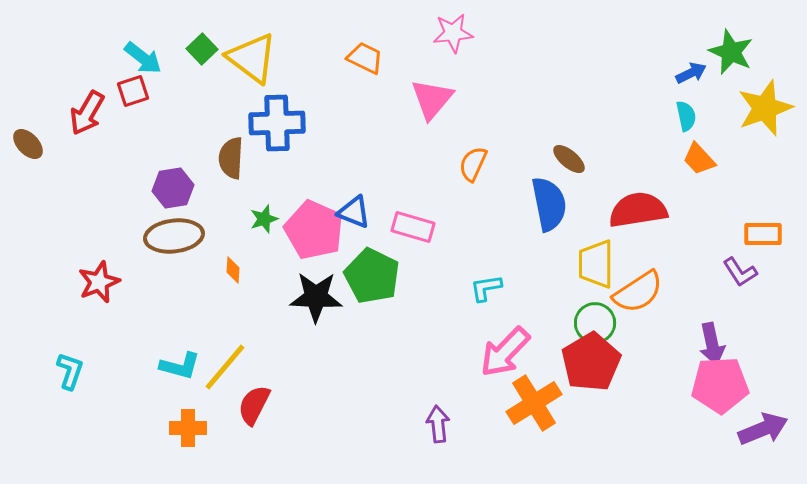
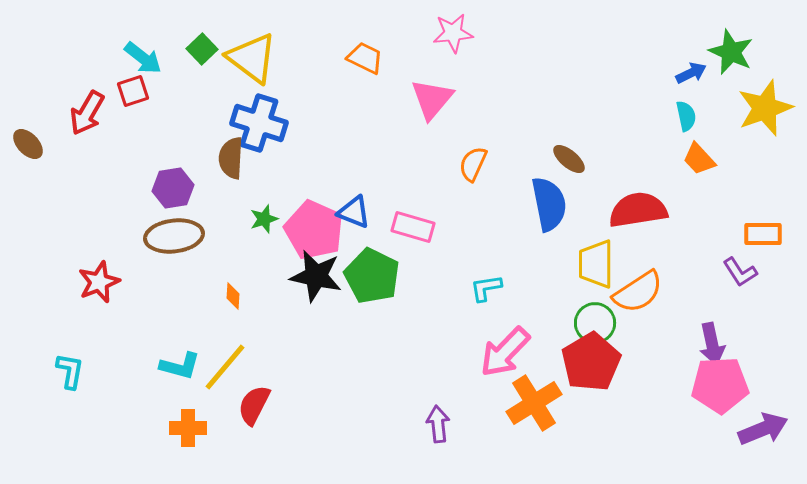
blue cross at (277, 123): moved 18 px left; rotated 20 degrees clockwise
orange diamond at (233, 270): moved 26 px down
black star at (316, 297): moved 21 px up; rotated 10 degrees clockwise
cyan L-shape at (70, 371): rotated 9 degrees counterclockwise
